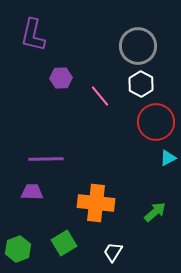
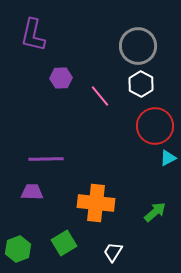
red circle: moved 1 px left, 4 px down
